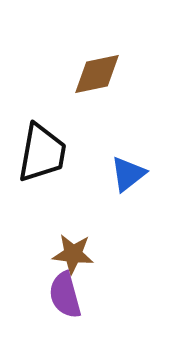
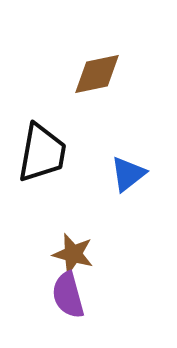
brown star: rotated 9 degrees clockwise
purple semicircle: moved 3 px right
